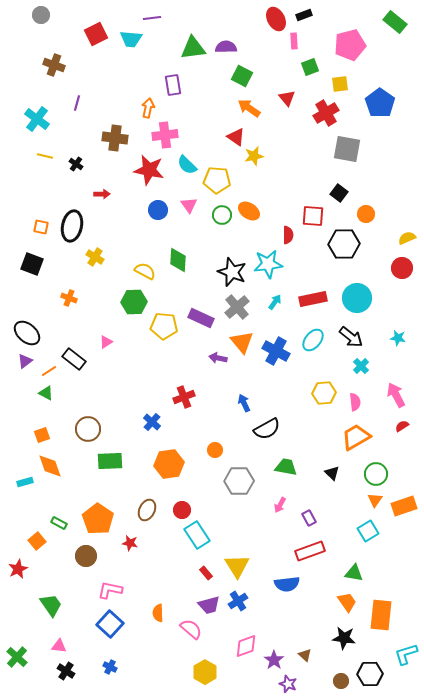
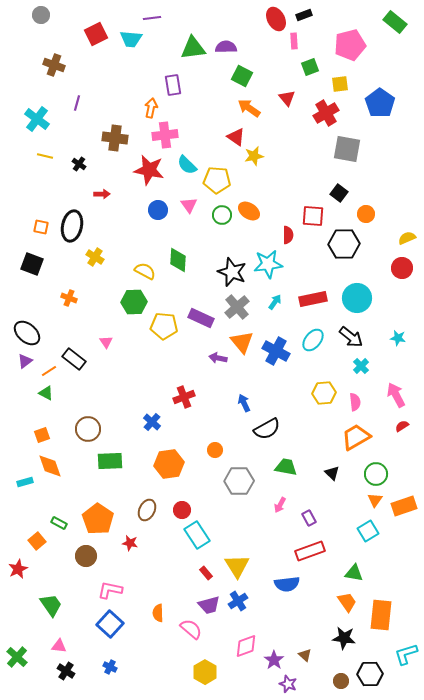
orange arrow at (148, 108): moved 3 px right
black cross at (76, 164): moved 3 px right
pink triangle at (106, 342): rotated 32 degrees counterclockwise
